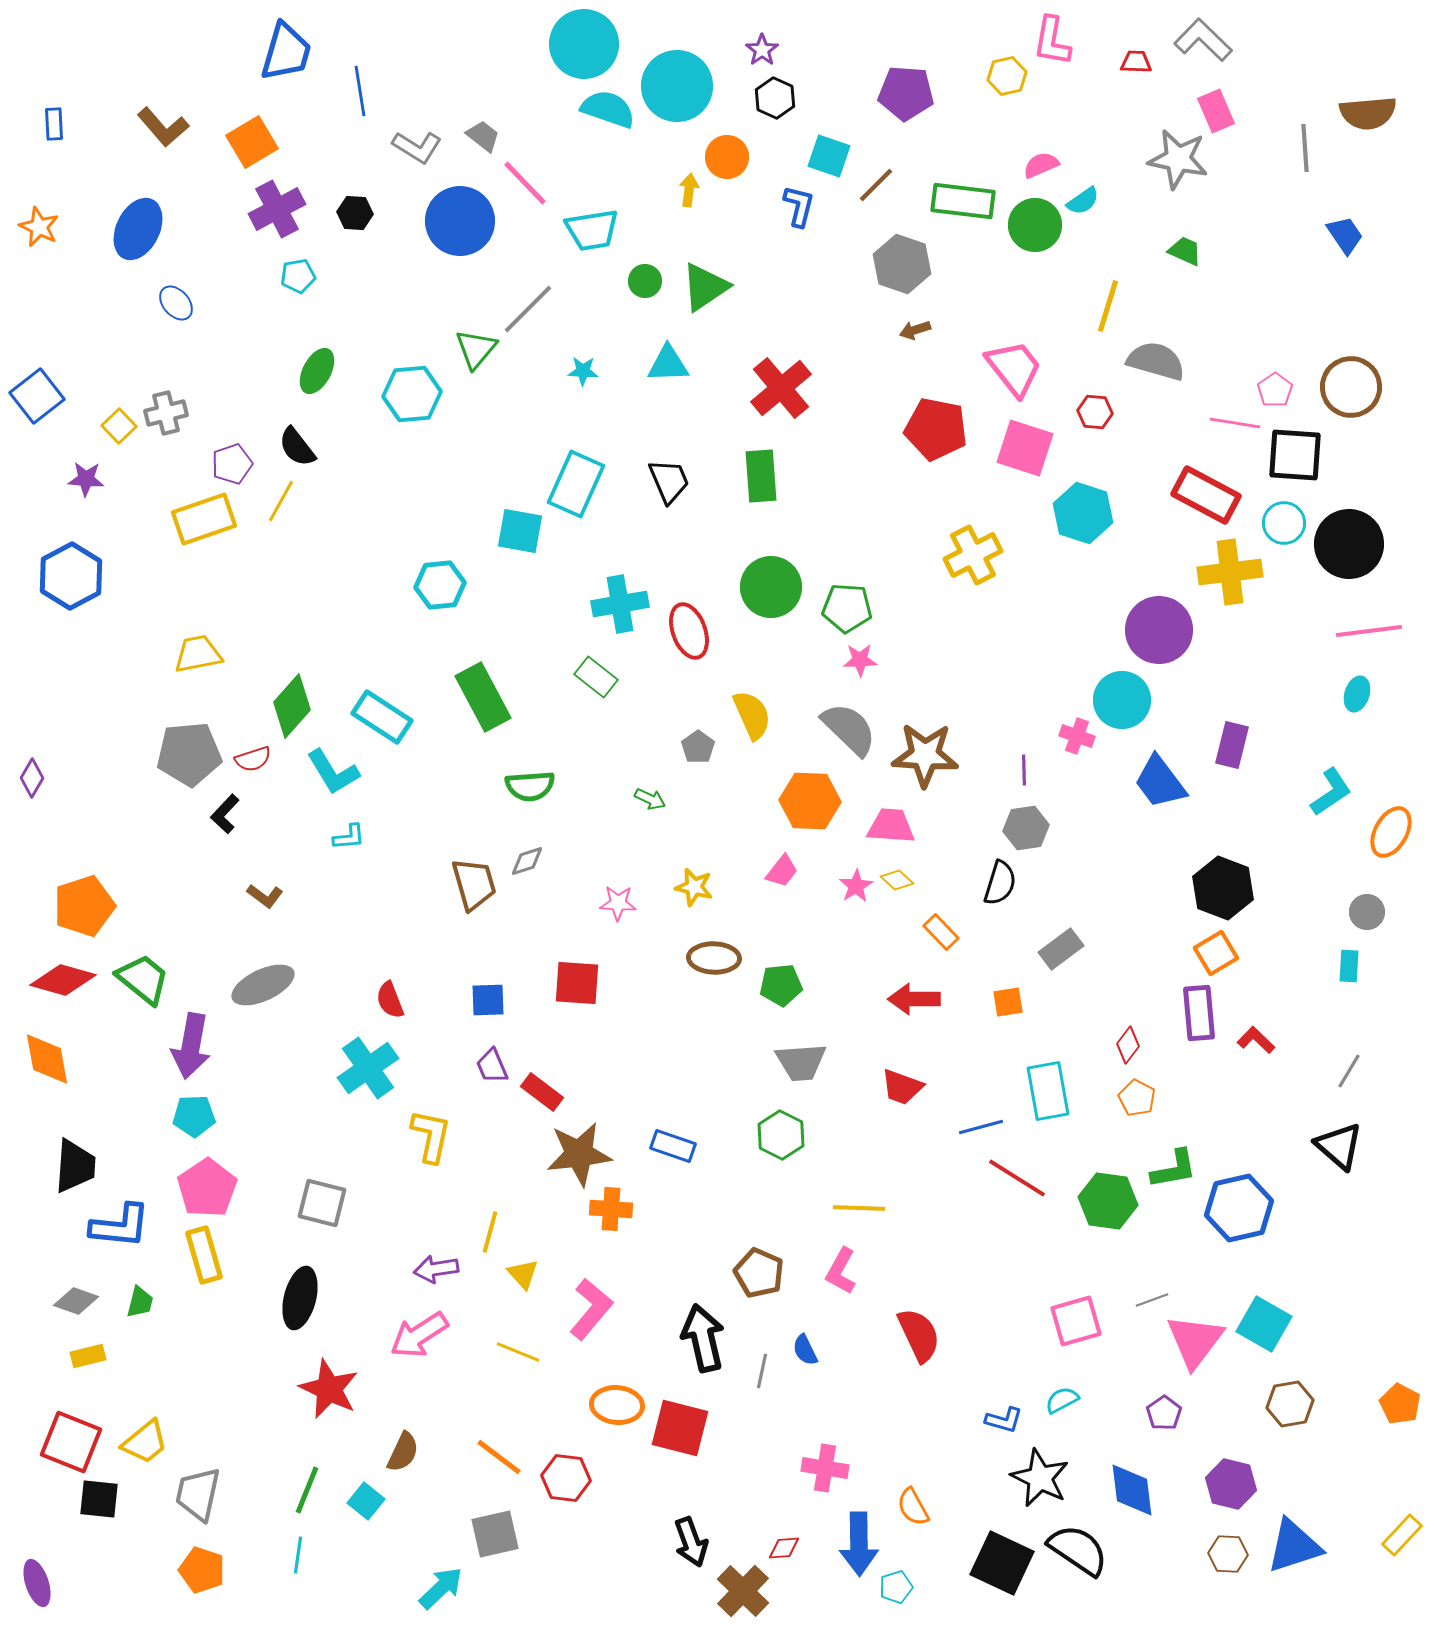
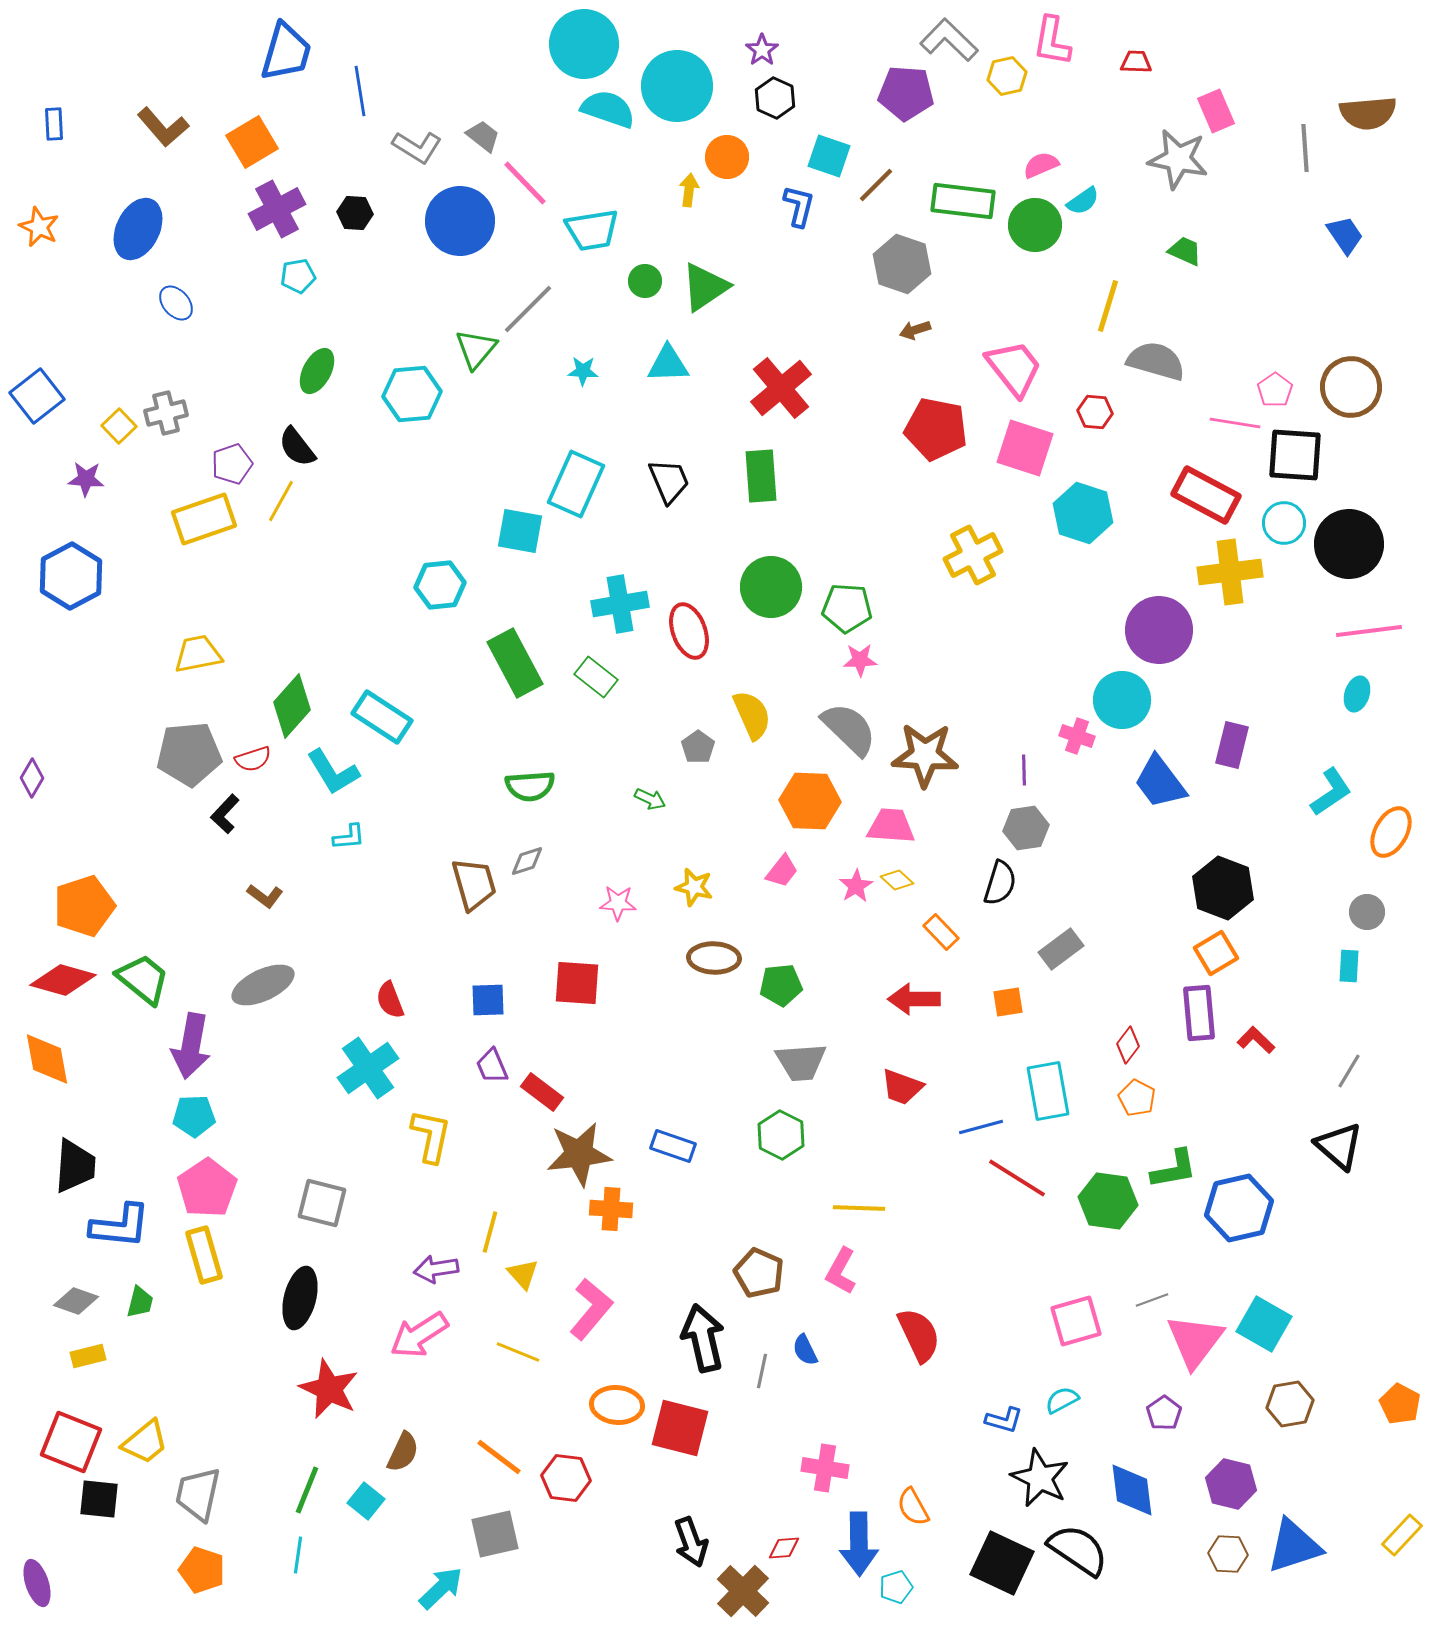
gray L-shape at (1203, 40): moved 254 px left
green rectangle at (483, 697): moved 32 px right, 34 px up
